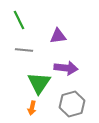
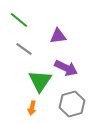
green line: rotated 24 degrees counterclockwise
gray line: moved 1 px up; rotated 30 degrees clockwise
purple arrow: rotated 20 degrees clockwise
green triangle: moved 1 px right, 2 px up
